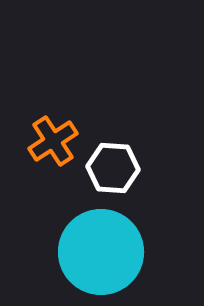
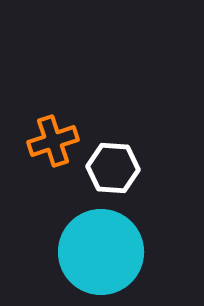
orange cross: rotated 15 degrees clockwise
